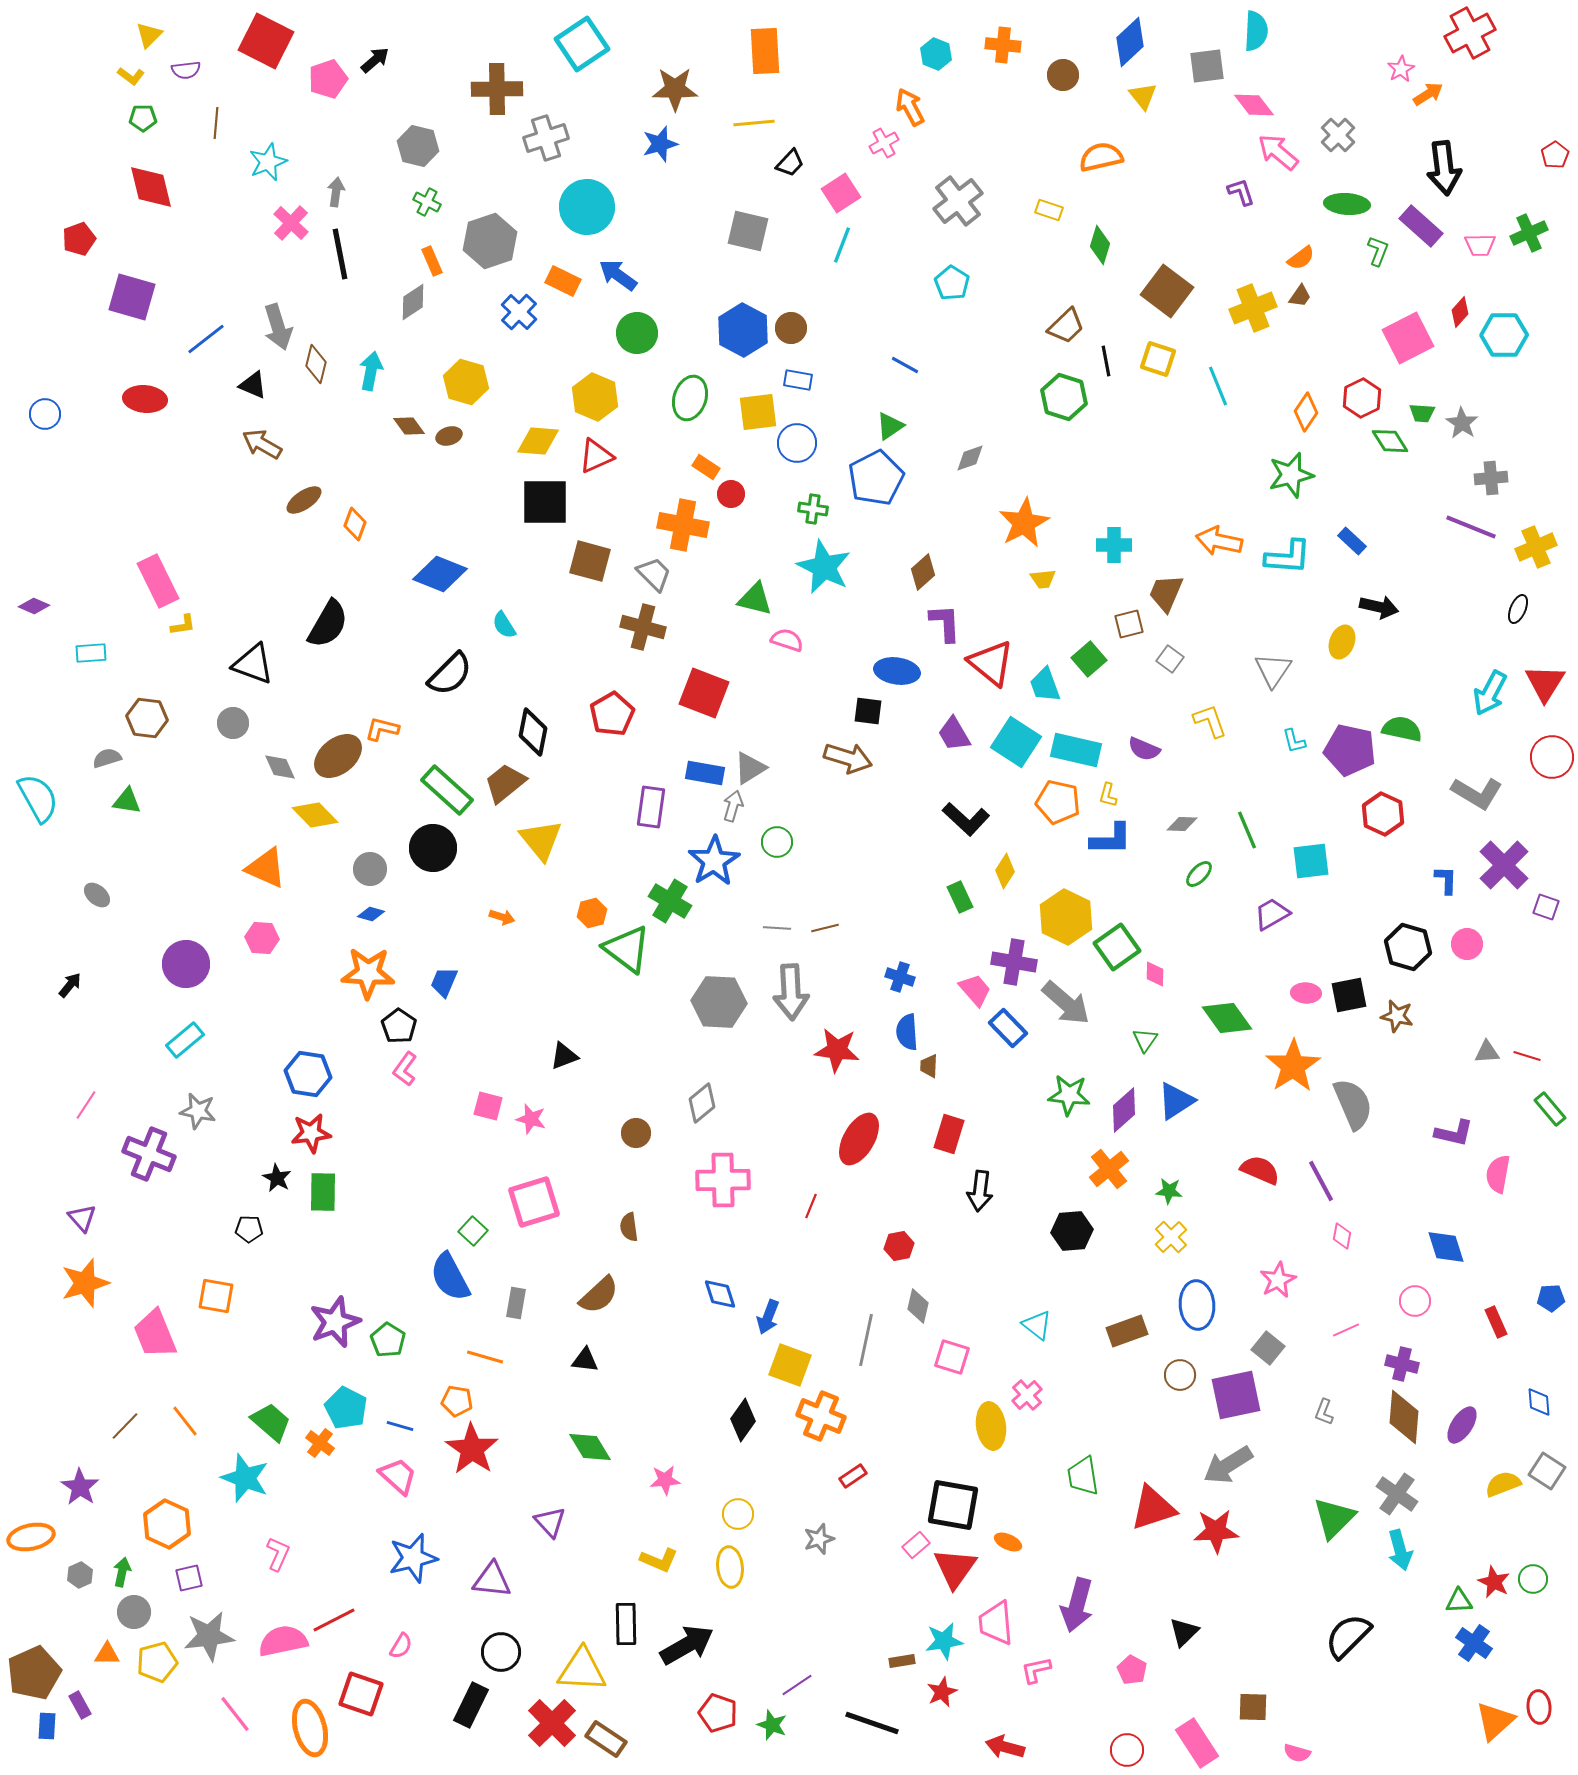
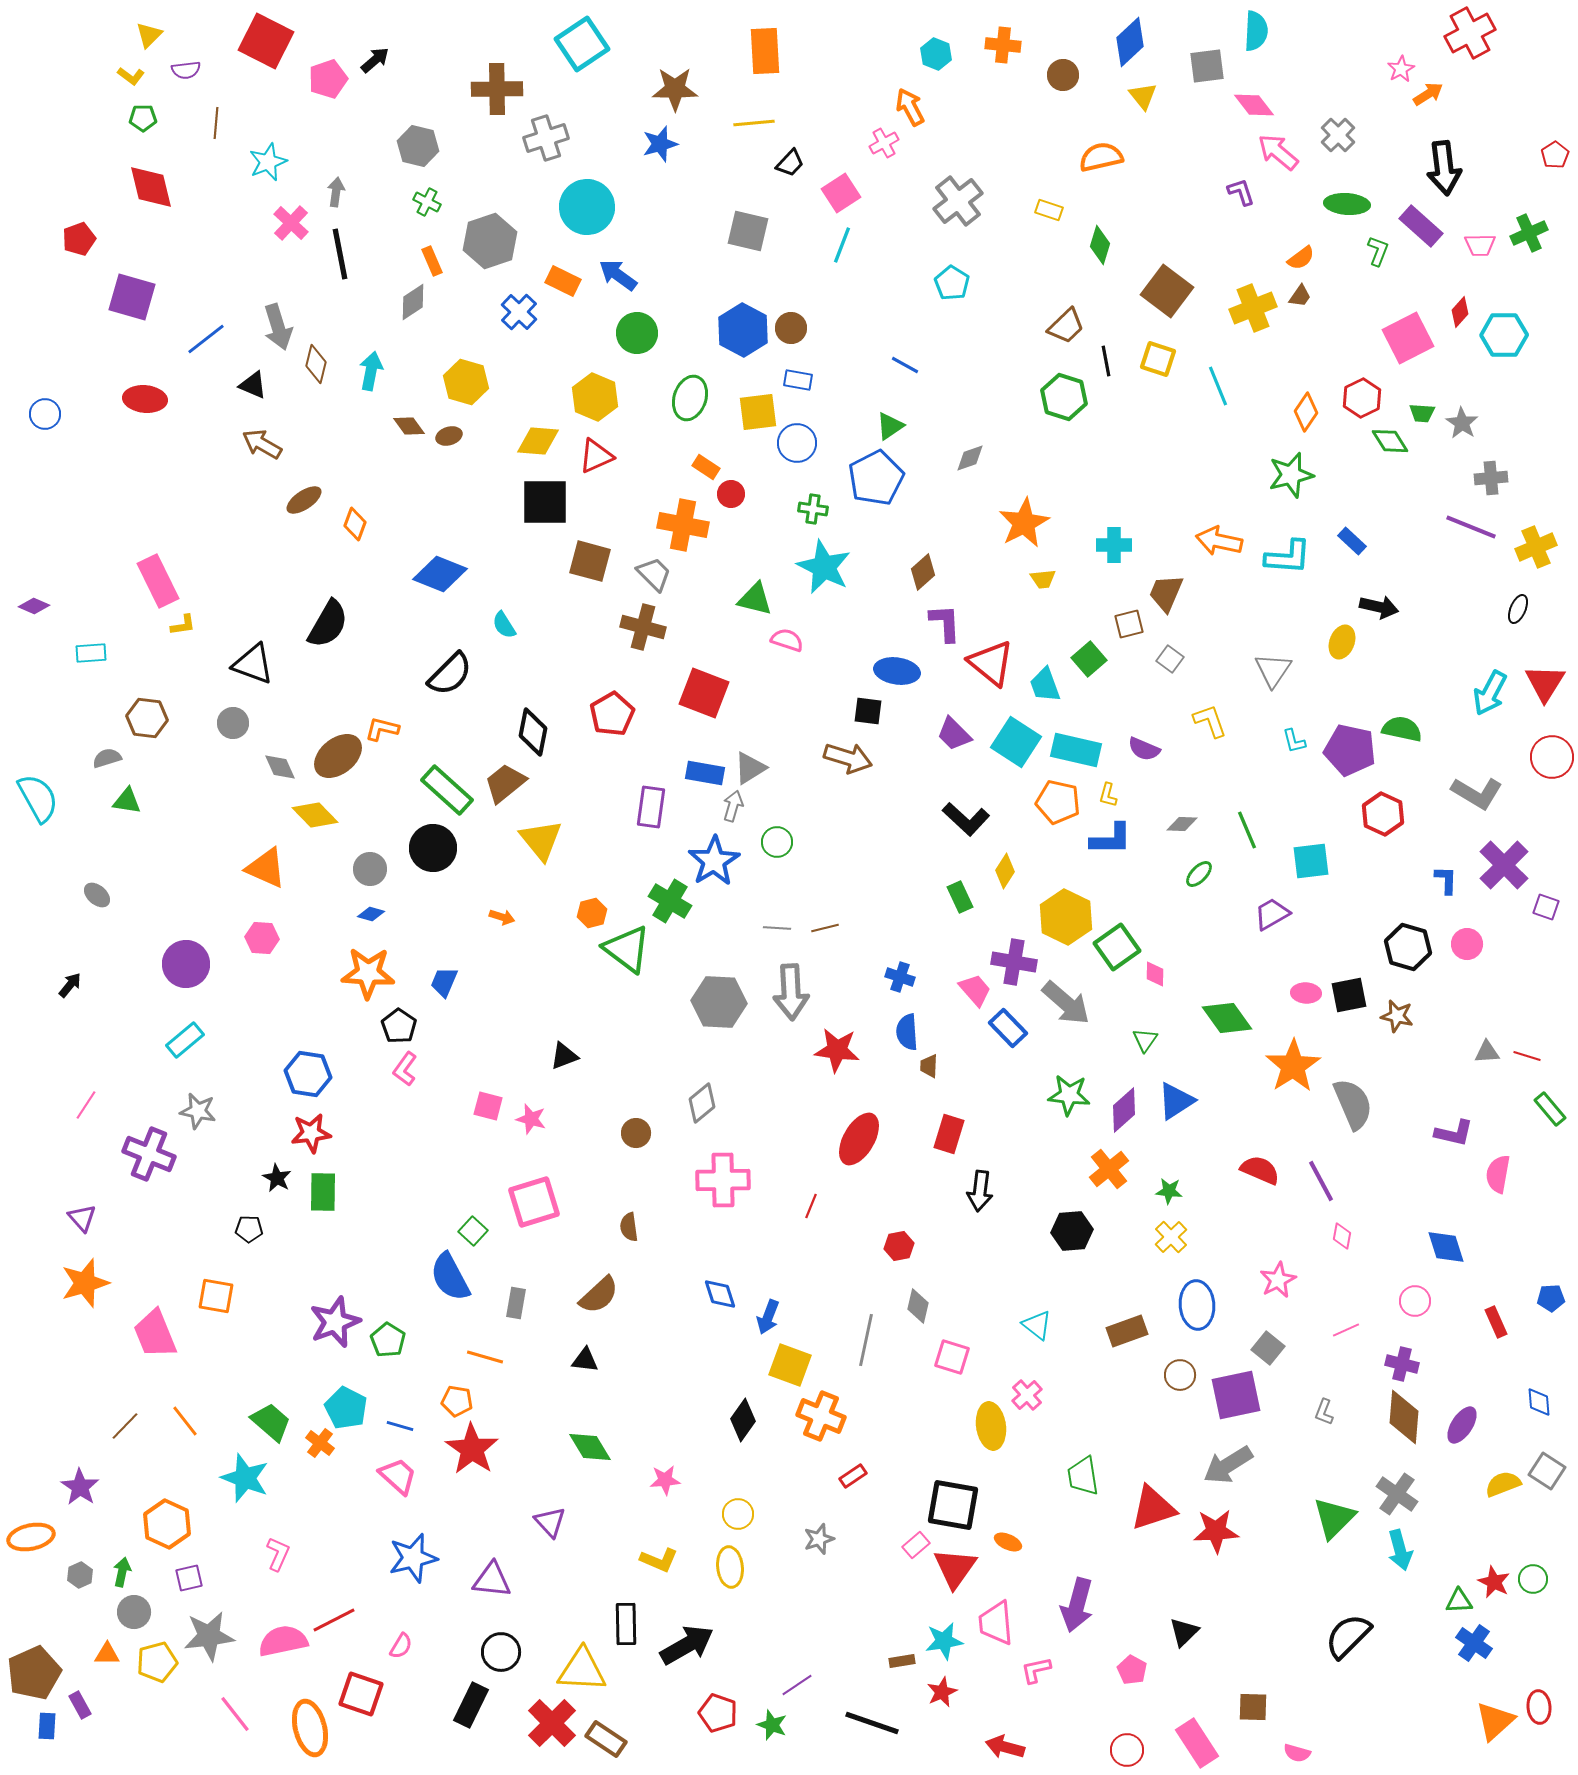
purple trapezoid at (954, 734): rotated 15 degrees counterclockwise
